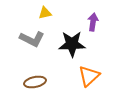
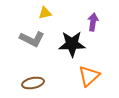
brown ellipse: moved 2 px left, 1 px down
